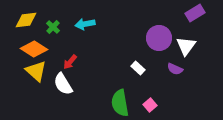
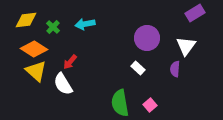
purple circle: moved 12 px left
purple semicircle: rotated 70 degrees clockwise
